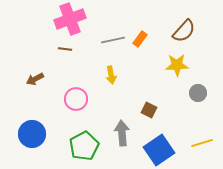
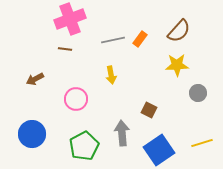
brown semicircle: moved 5 px left
